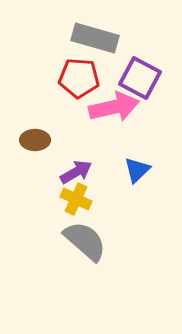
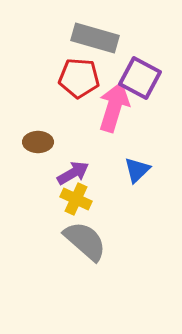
pink arrow: rotated 60 degrees counterclockwise
brown ellipse: moved 3 px right, 2 px down
purple arrow: moved 3 px left, 1 px down
